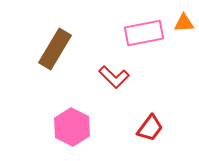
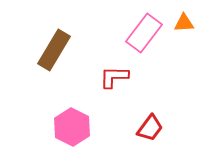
pink rectangle: rotated 42 degrees counterclockwise
brown rectangle: moved 1 px left, 1 px down
red L-shape: rotated 136 degrees clockwise
